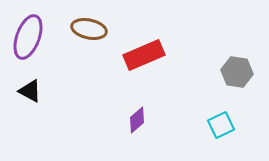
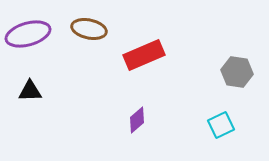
purple ellipse: moved 3 px up; rotated 54 degrees clockwise
black triangle: rotated 30 degrees counterclockwise
